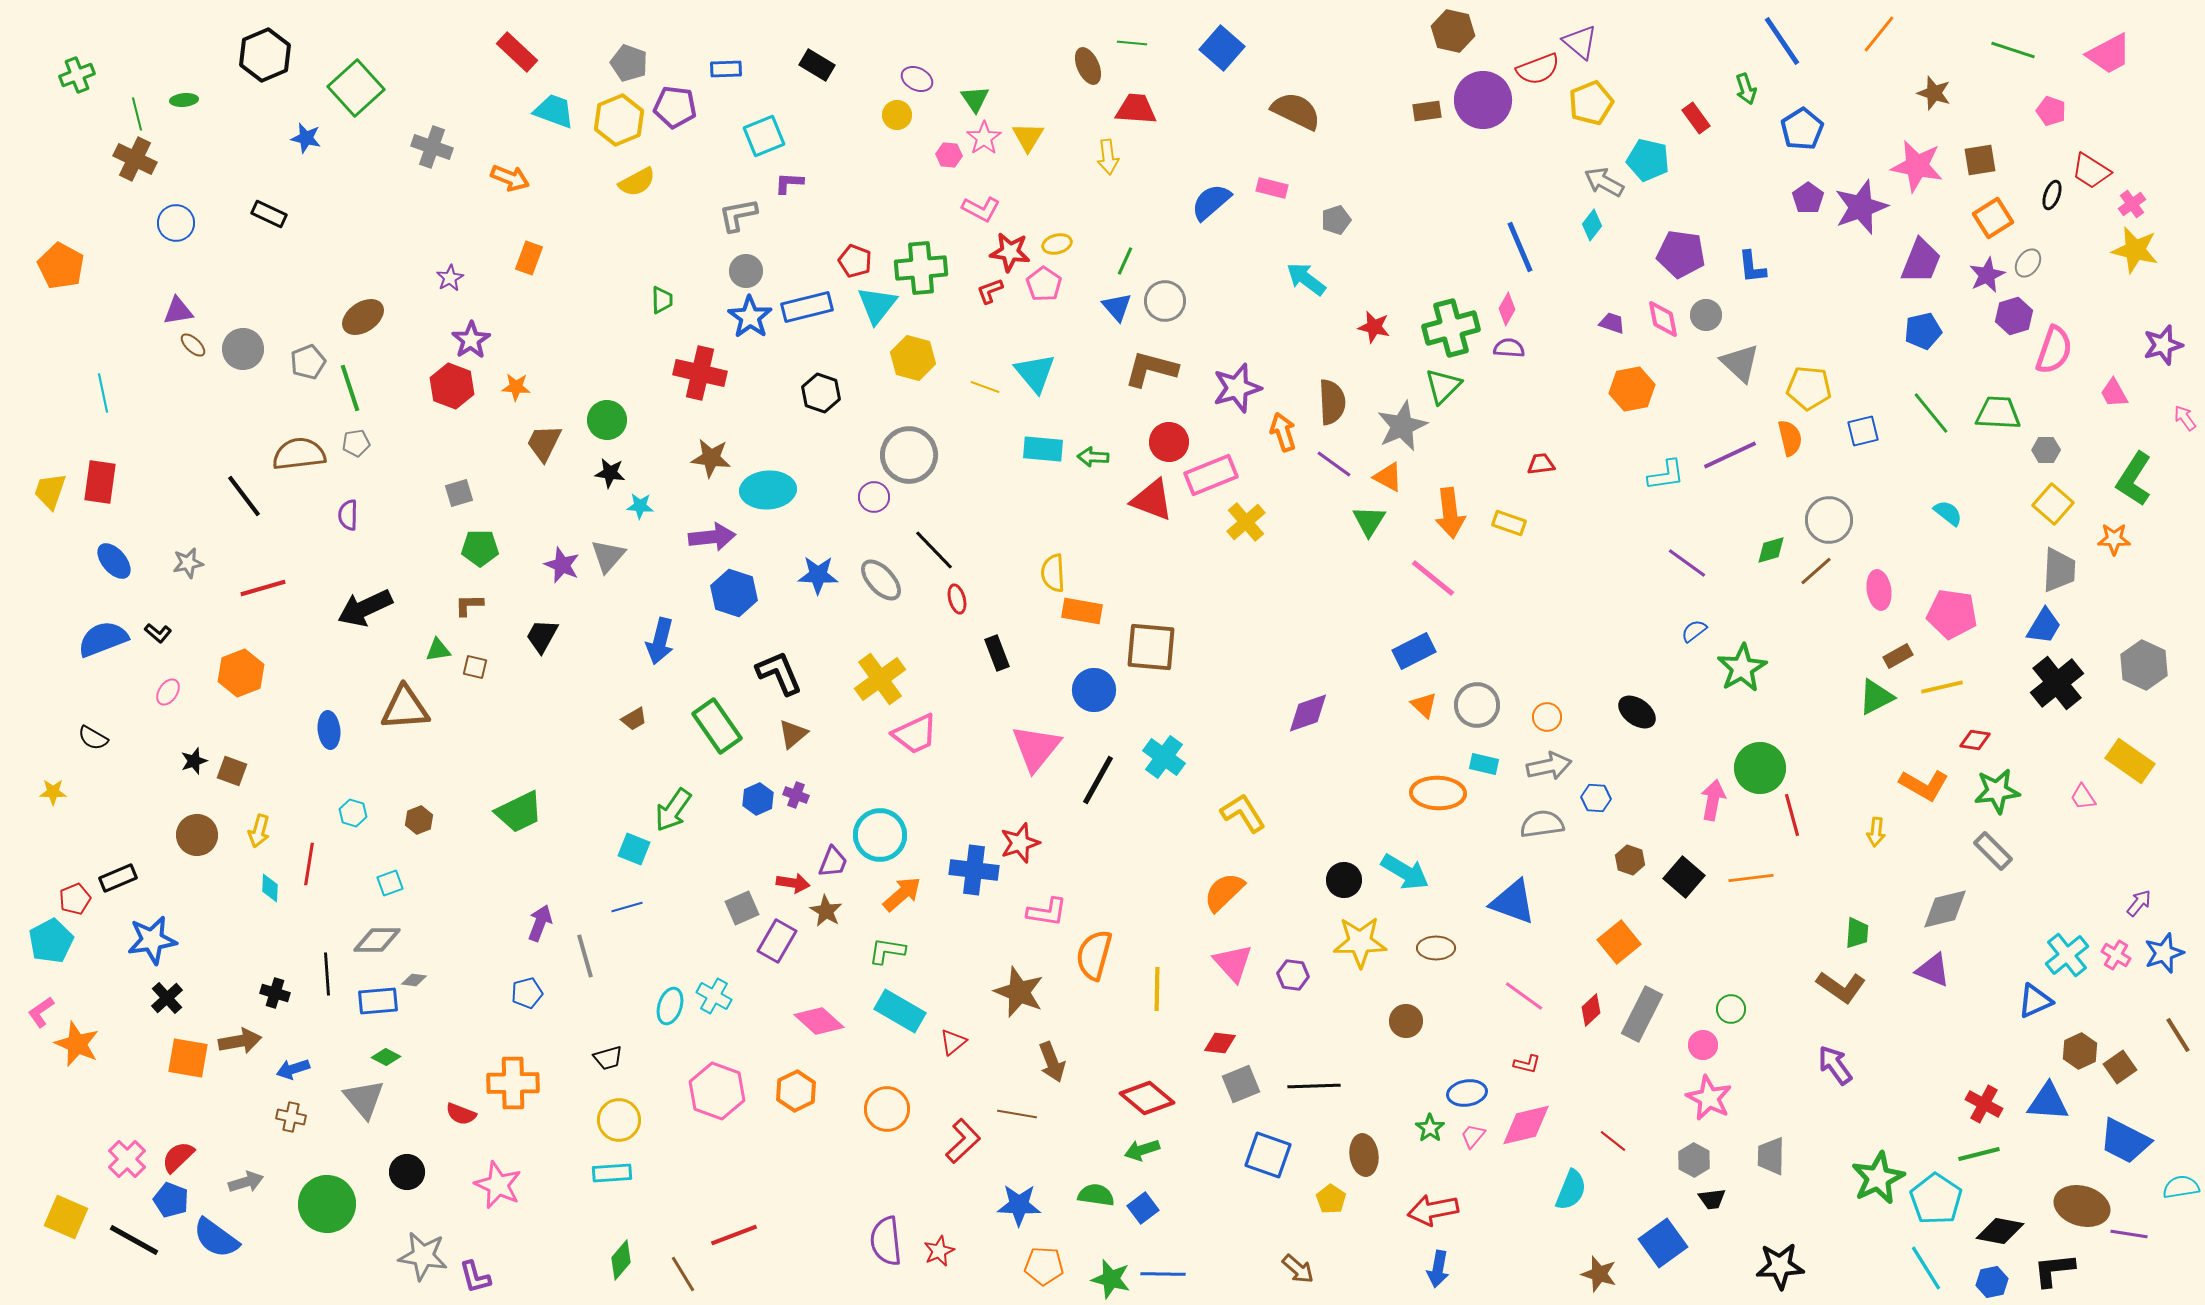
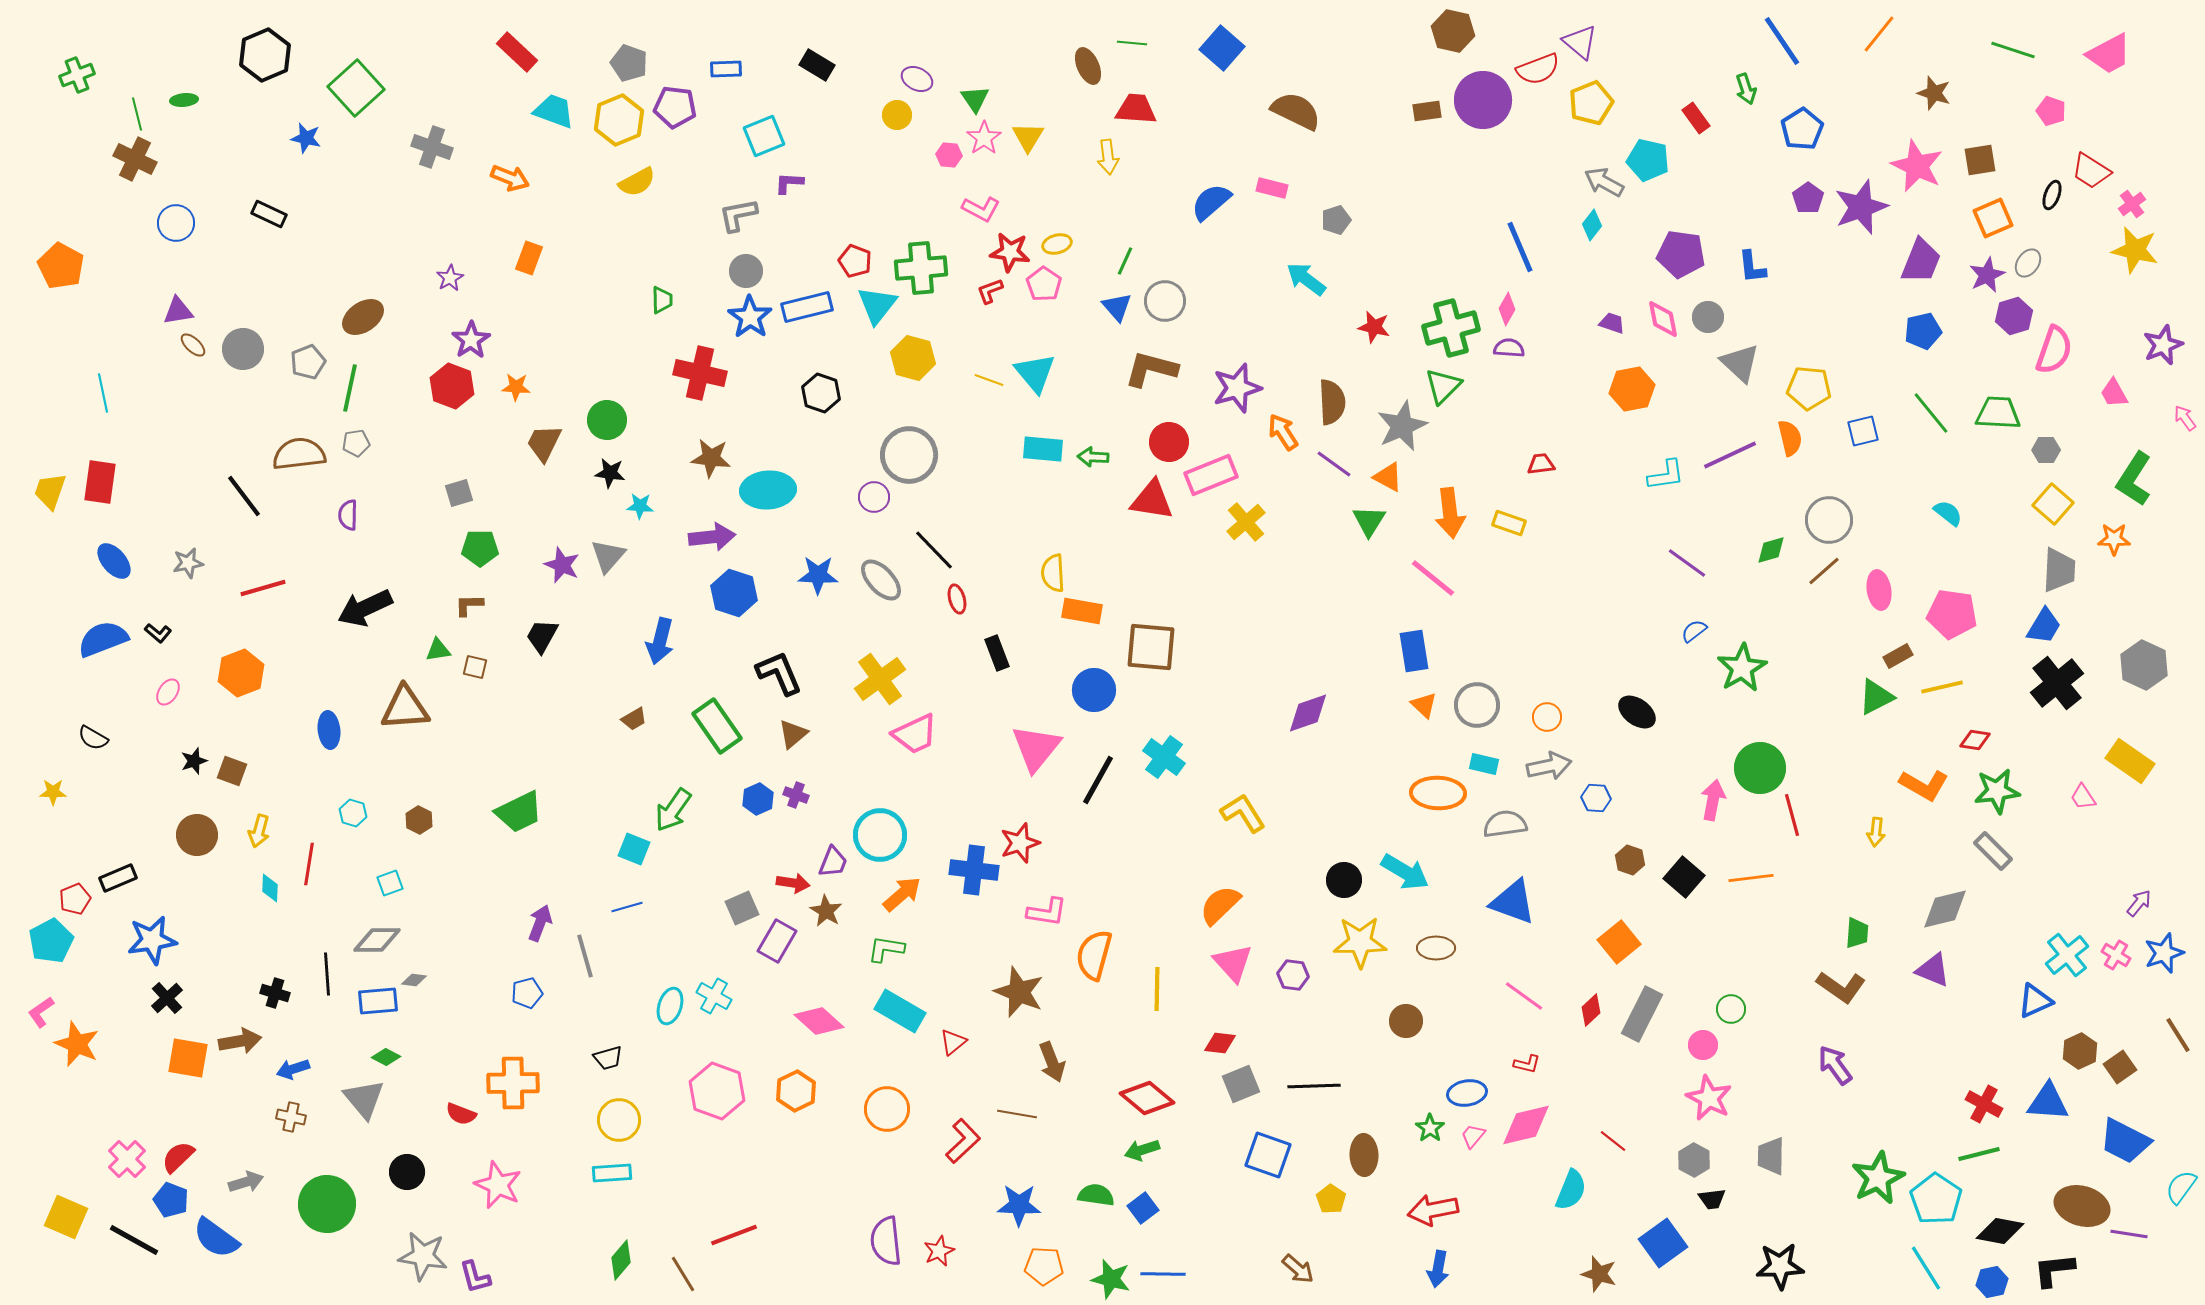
pink star at (1917, 166): rotated 14 degrees clockwise
orange square at (1993, 218): rotated 9 degrees clockwise
gray circle at (1706, 315): moved 2 px right, 2 px down
purple star at (2163, 345): rotated 6 degrees counterclockwise
yellow line at (985, 387): moved 4 px right, 7 px up
green line at (350, 388): rotated 30 degrees clockwise
orange arrow at (1283, 432): rotated 15 degrees counterclockwise
red triangle at (1152, 500): rotated 12 degrees counterclockwise
brown line at (1816, 571): moved 8 px right
blue rectangle at (1414, 651): rotated 72 degrees counterclockwise
brown hexagon at (419, 820): rotated 12 degrees counterclockwise
gray semicircle at (1542, 824): moved 37 px left
orange semicircle at (1224, 892): moved 4 px left, 13 px down
green L-shape at (887, 951): moved 1 px left, 2 px up
brown ellipse at (1364, 1155): rotated 6 degrees clockwise
cyan semicircle at (2181, 1187): rotated 45 degrees counterclockwise
